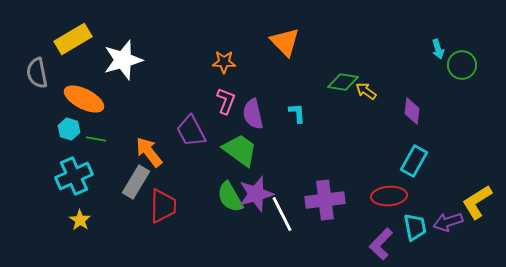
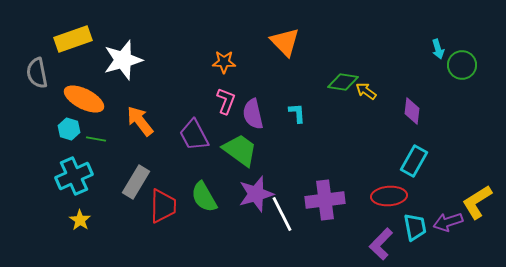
yellow rectangle: rotated 12 degrees clockwise
purple trapezoid: moved 3 px right, 4 px down
orange arrow: moved 9 px left, 31 px up
green semicircle: moved 26 px left
